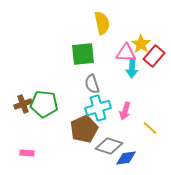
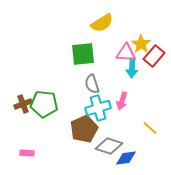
yellow semicircle: rotated 70 degrees clockwise
pink arrow: moved 3 px left, 10 px up
